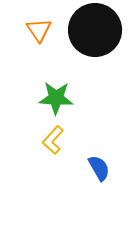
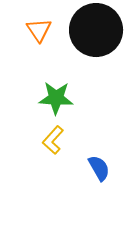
black circle: moved 1 px right
